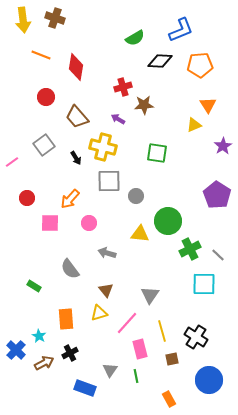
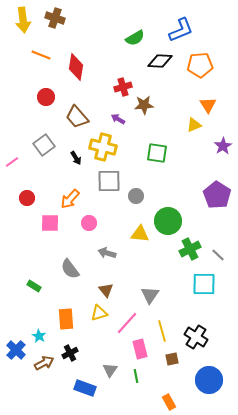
orange rectangle at (169, 399): moved 3 px down
